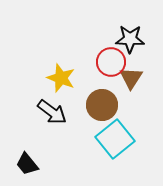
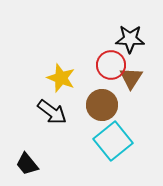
red circle: moved 3 px down
cyan square: moved 2 px left, 2 px down
